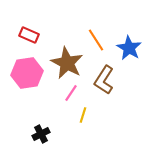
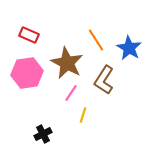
black cross: moved 2 px right
